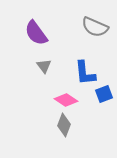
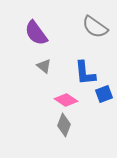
gray semicircle: rotated 12 degrees clockwise
gray triangle: rotated 14 degrees counterclockwise
